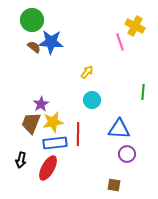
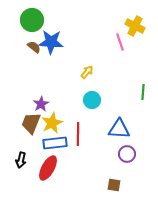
yellow star: moved 1 px left, 1 px down; rotated 15 degrees counterclockwise
